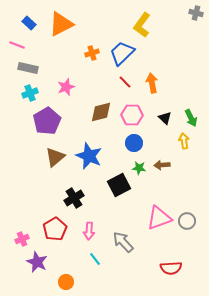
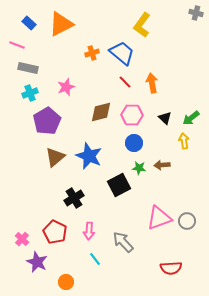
blue trapezoid: rotated 84 degrees clockwise
green arrow: rotated 78 degrees clockwise
red pentagon: moved 3 px down; rotated 15 degrees counterclockwise
pink cross: rotated 24 degrees counterclockwise
